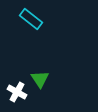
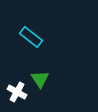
cyan rectangle: moved 18 px down
